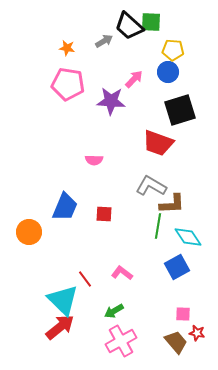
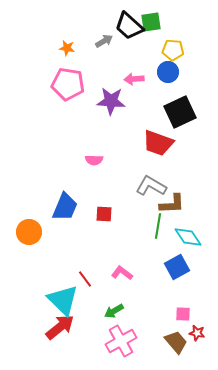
green square: rotated 10 degrees counterclockwise
pink arrow: rotated 138 degrees counterclockwise
black square: moved 2 px down; rotated 8 degrees counterclockwise
